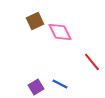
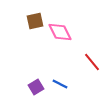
brown square: rotated 12 degrees clockwise
